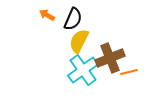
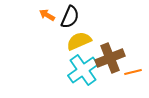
black semicircle: moved 3 px left, 2 px up
yellow semicircle: rotated 40 degrees clockwise
orange line: moved 4 px right
